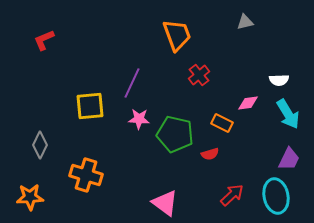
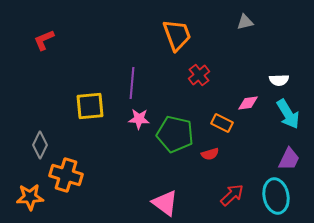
purple line: rotated 20 degrees counterclockwise
orange cross: moved 20 px left
